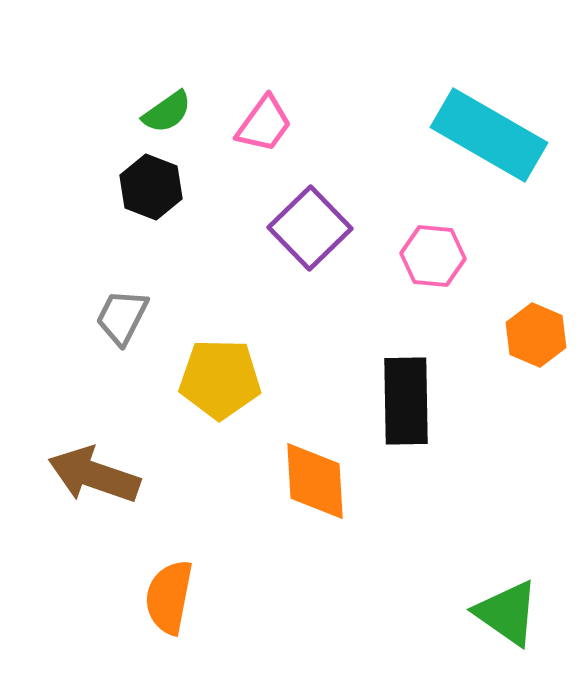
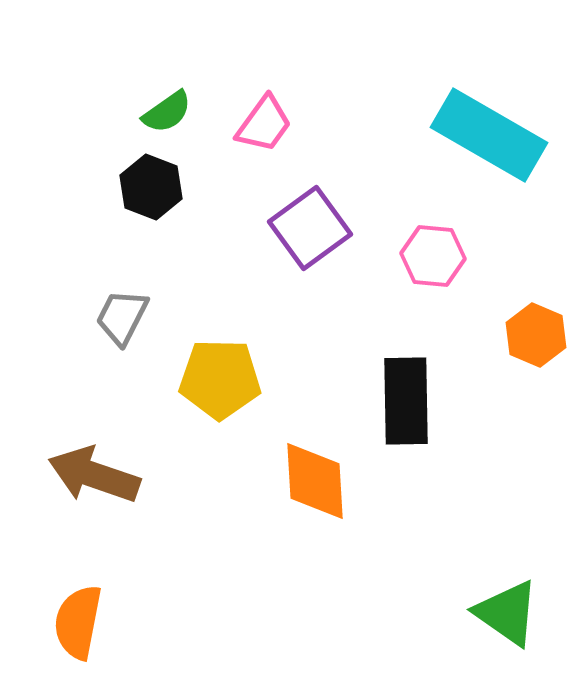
purple square: rotated 8 degrees clockwise
orange semicircle: moved 91 px left, 25 px down
